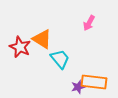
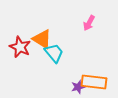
cyan trapezoid: moved 6 px left, 6 px up
